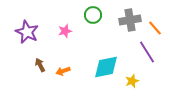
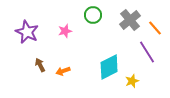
gray cross: rotated 30 degrees counterclockwise
cyan diamond: moved 3 px right; rotated 16 degrees counterclockwise
